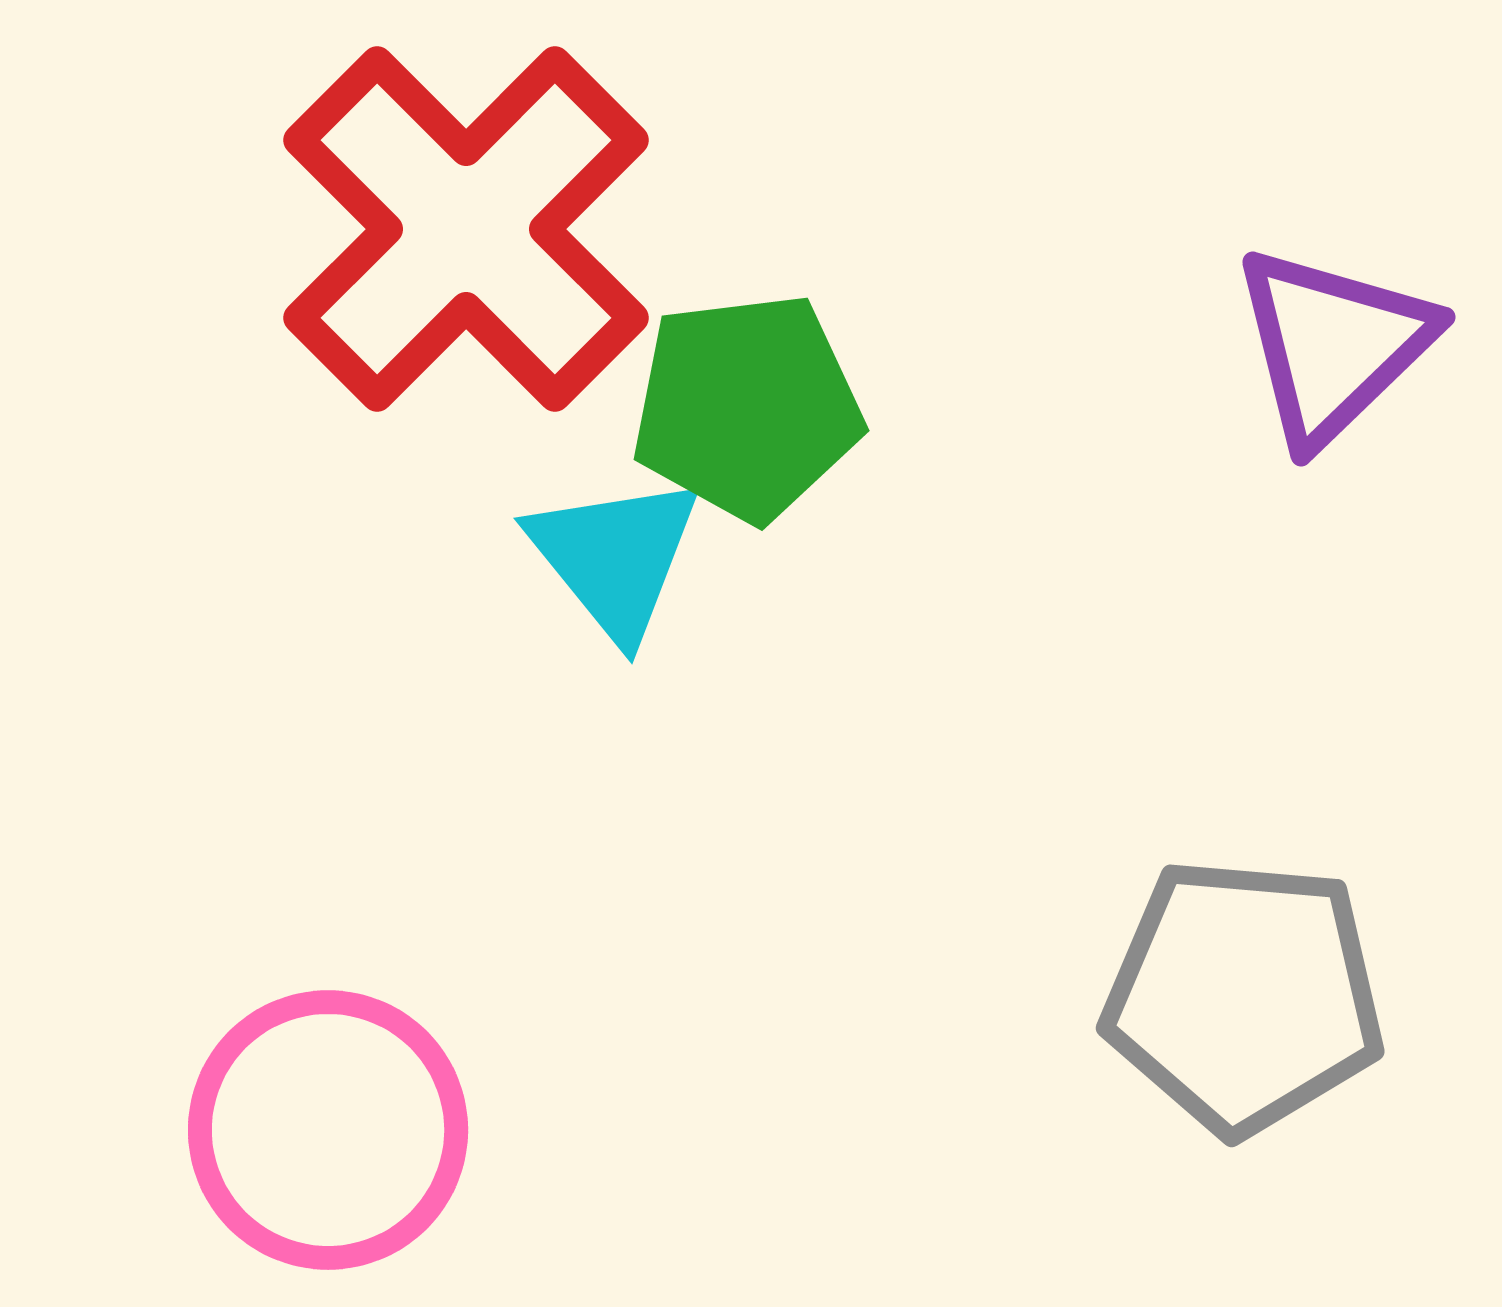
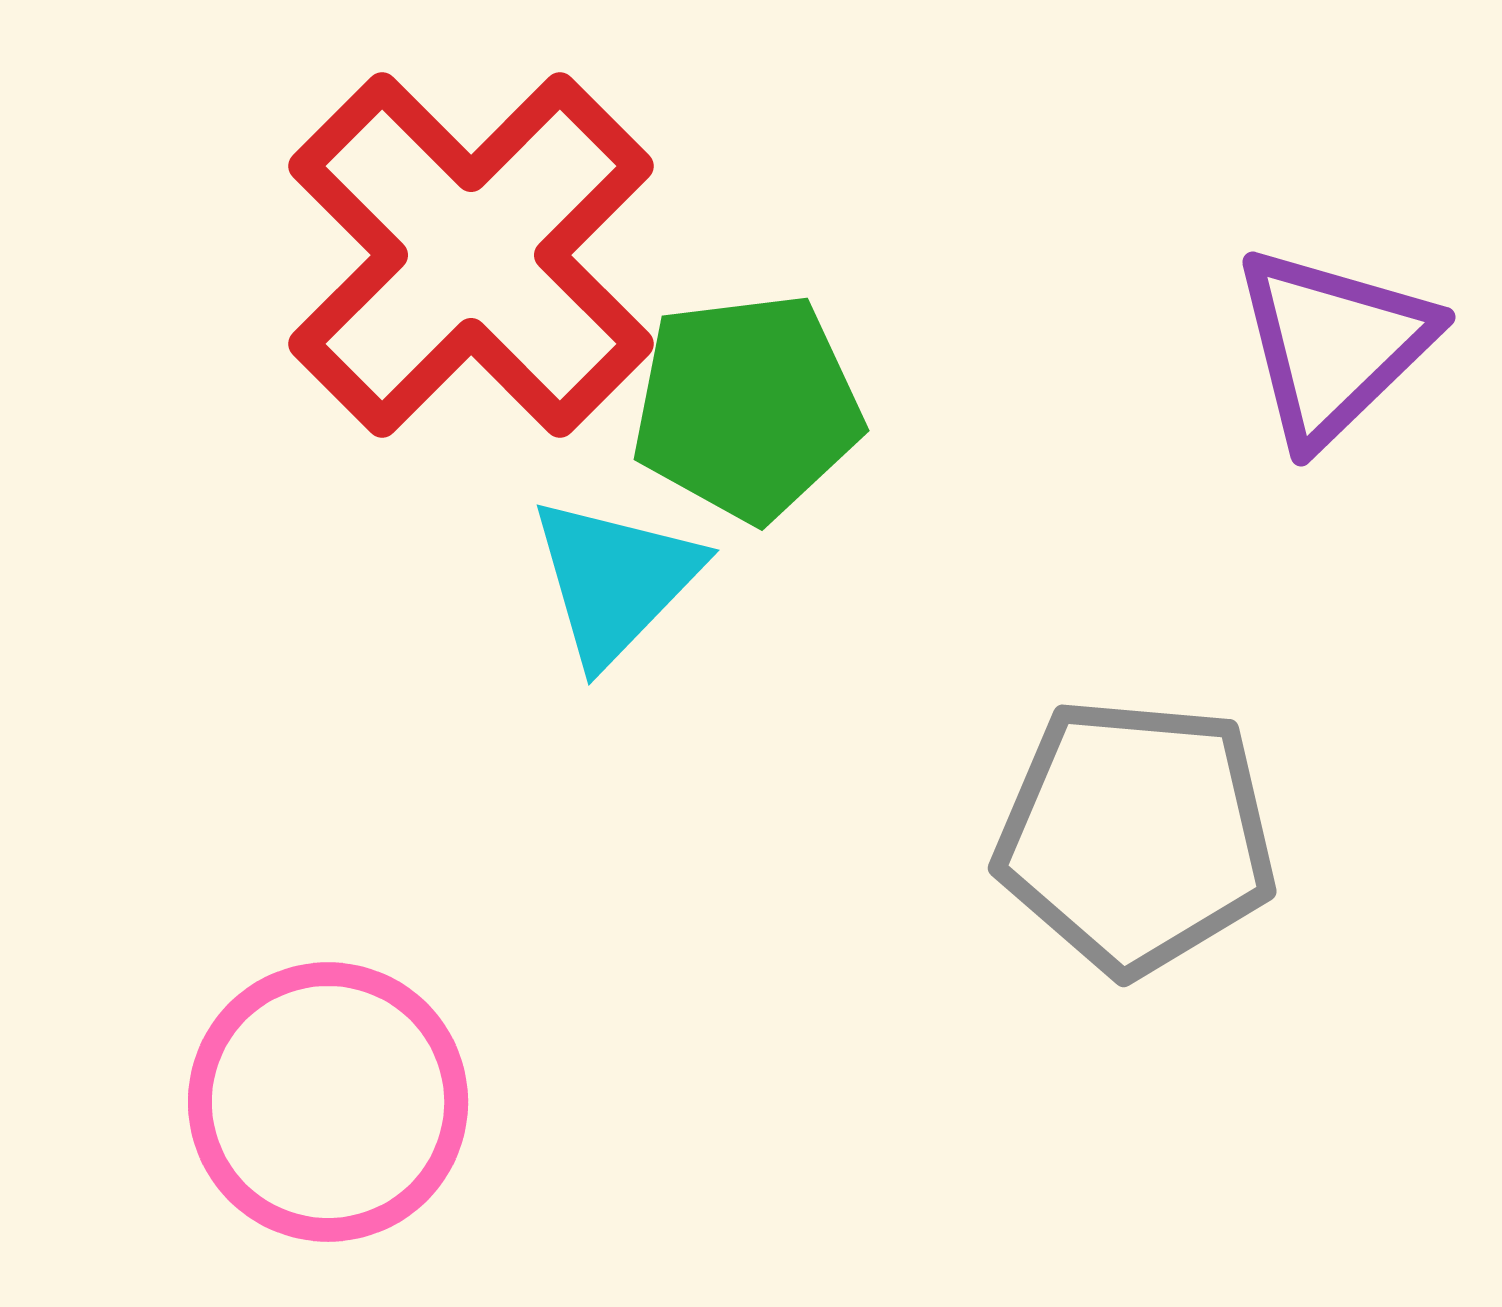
red cross: moved 5 px right, 26 px down
cyan triangle: moved 23 px down; rotated 23 degrees clockwise
gray pentagon: moved 108 px left, 160 px up
pink circle: moved 28 px up
